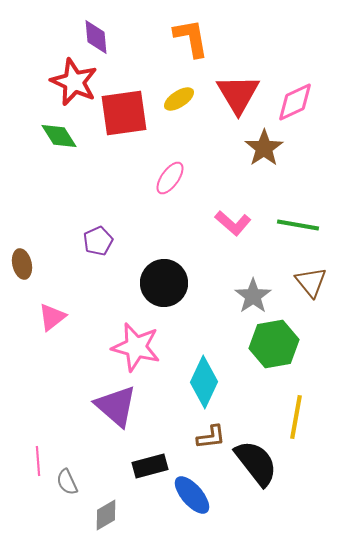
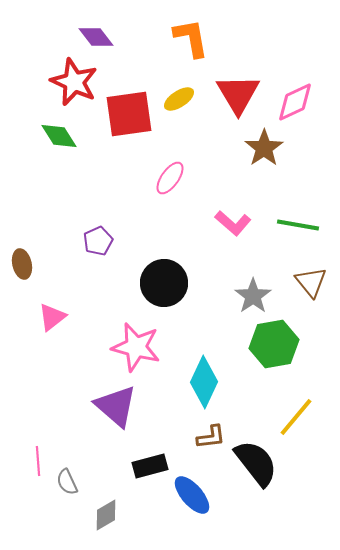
purple diamond: rotated 33 degrees counterclockwise
red square: moved 5 px right, 1 px down
yellow line: rotated 30 degrees clockwise
